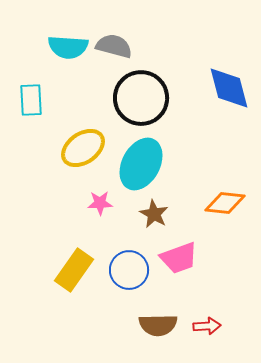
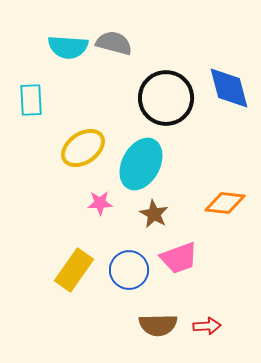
gray semicircle: moved 3 px up
black circle: moved 25 px right
